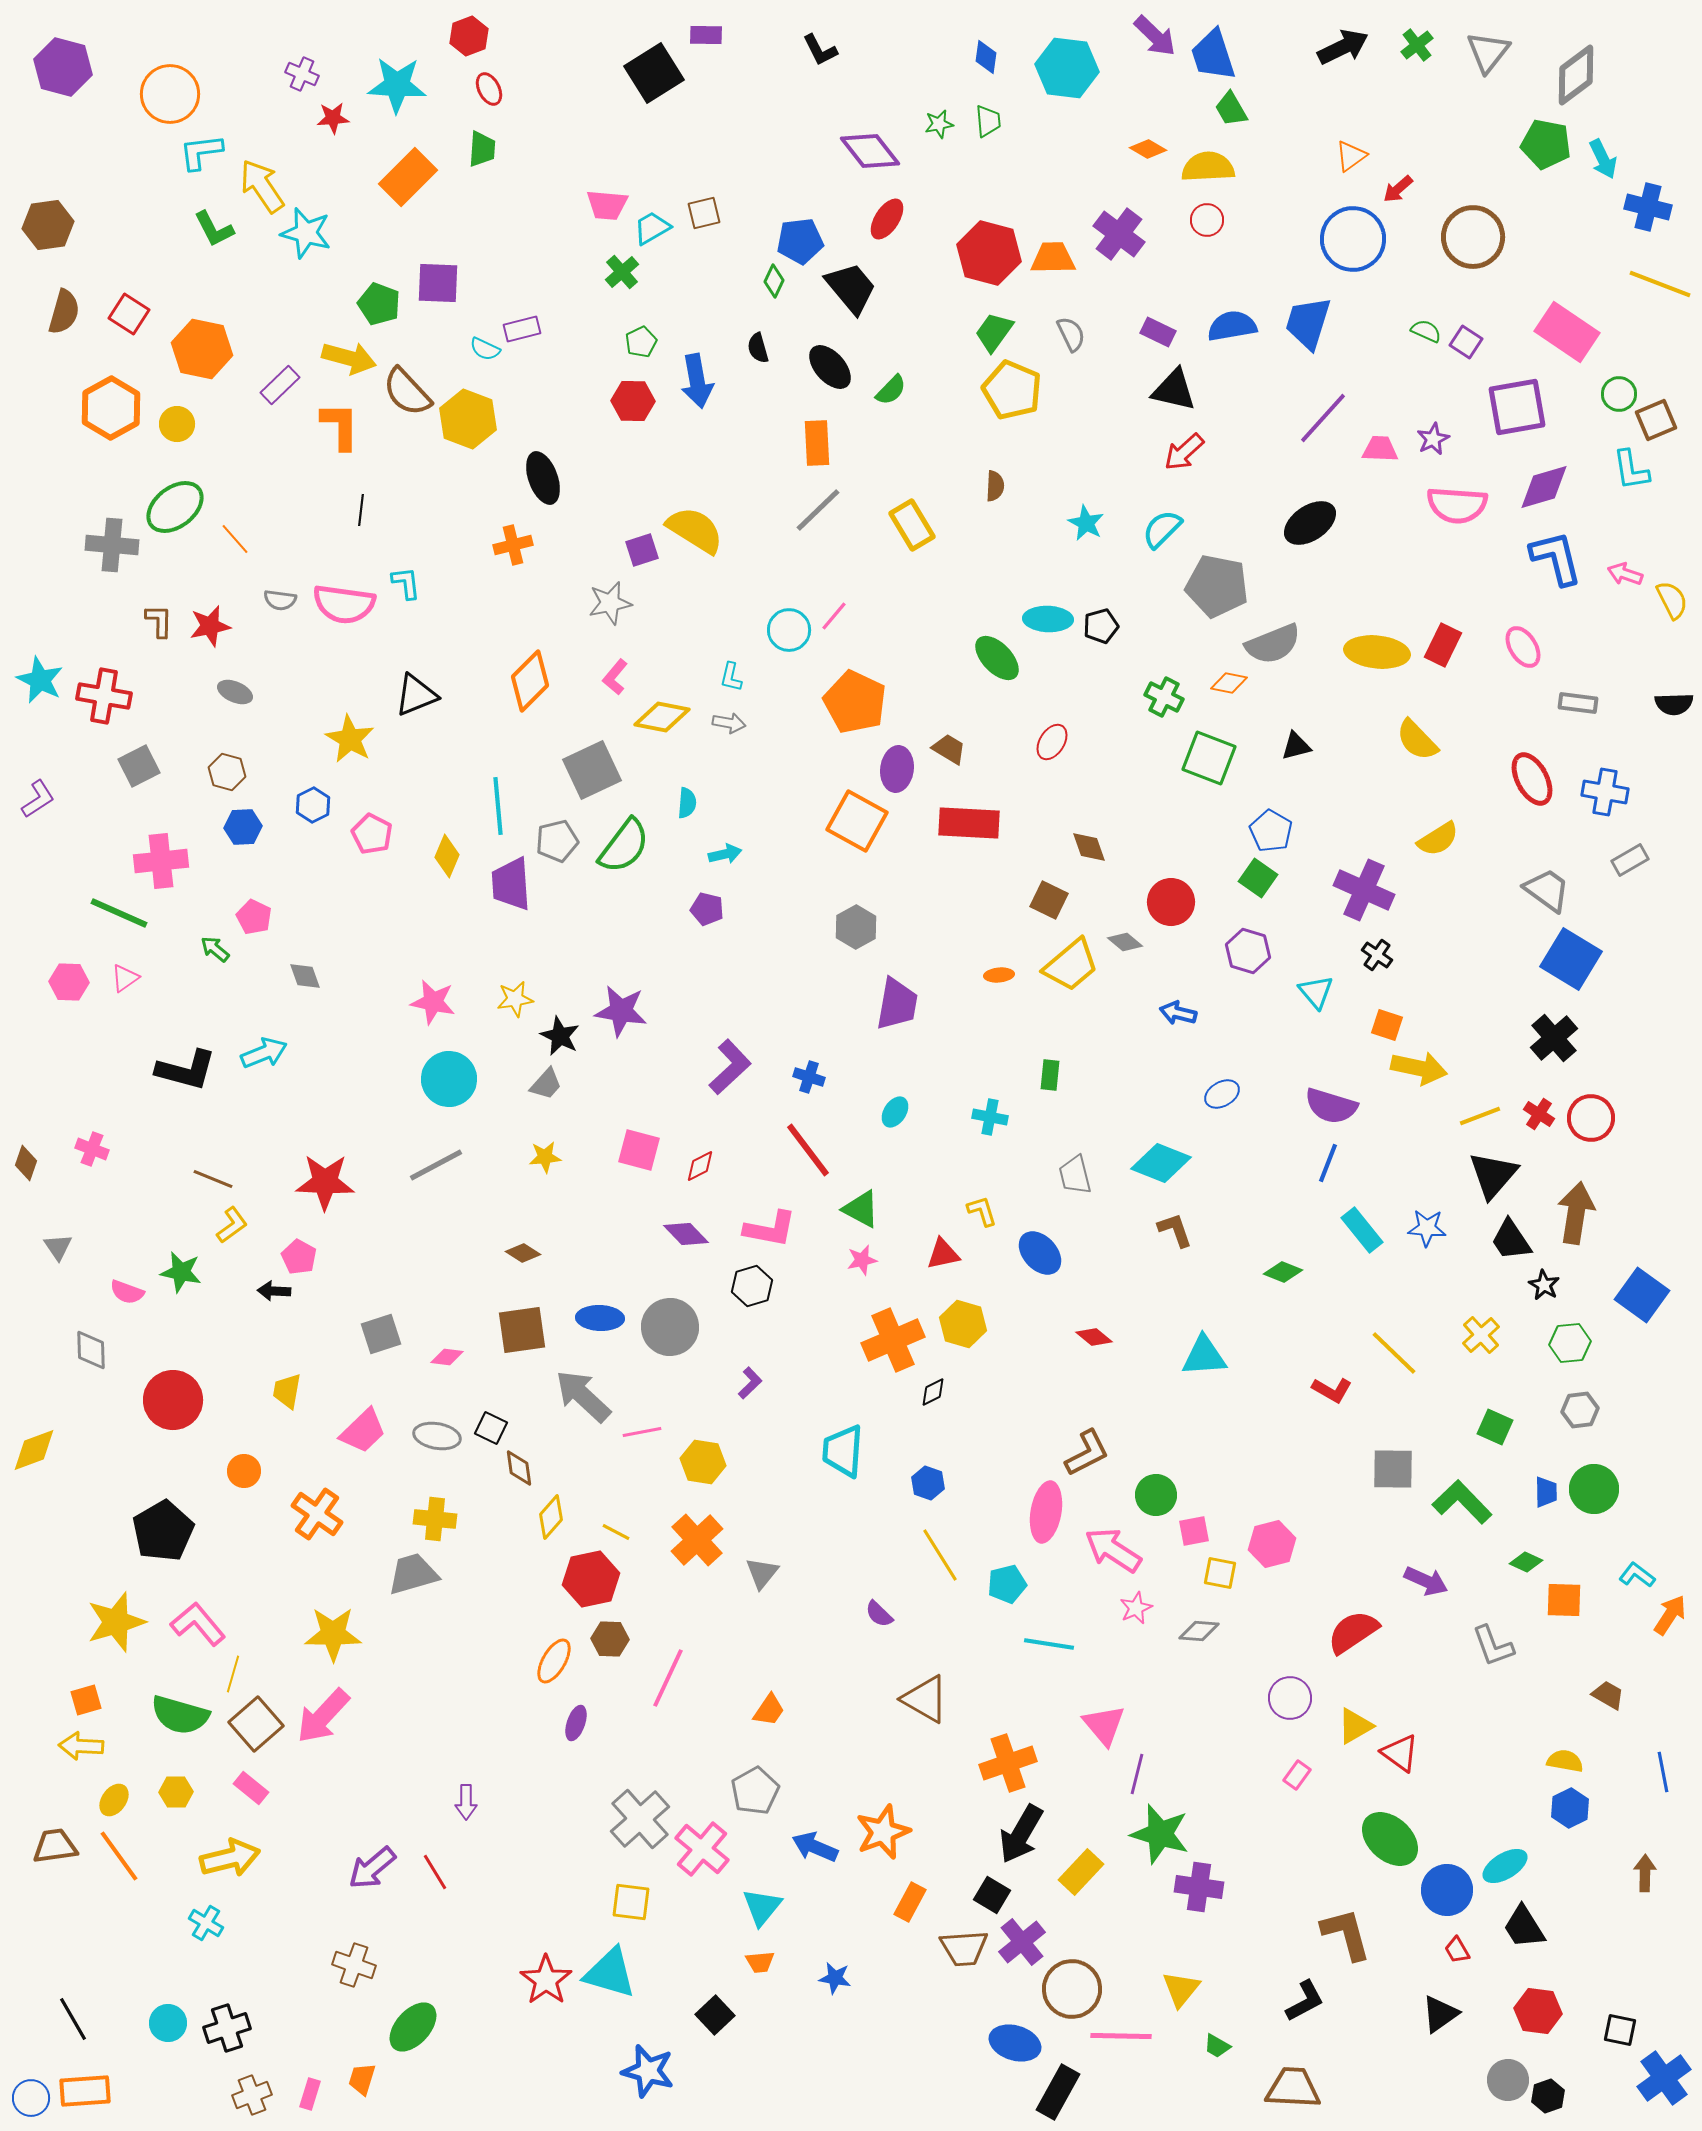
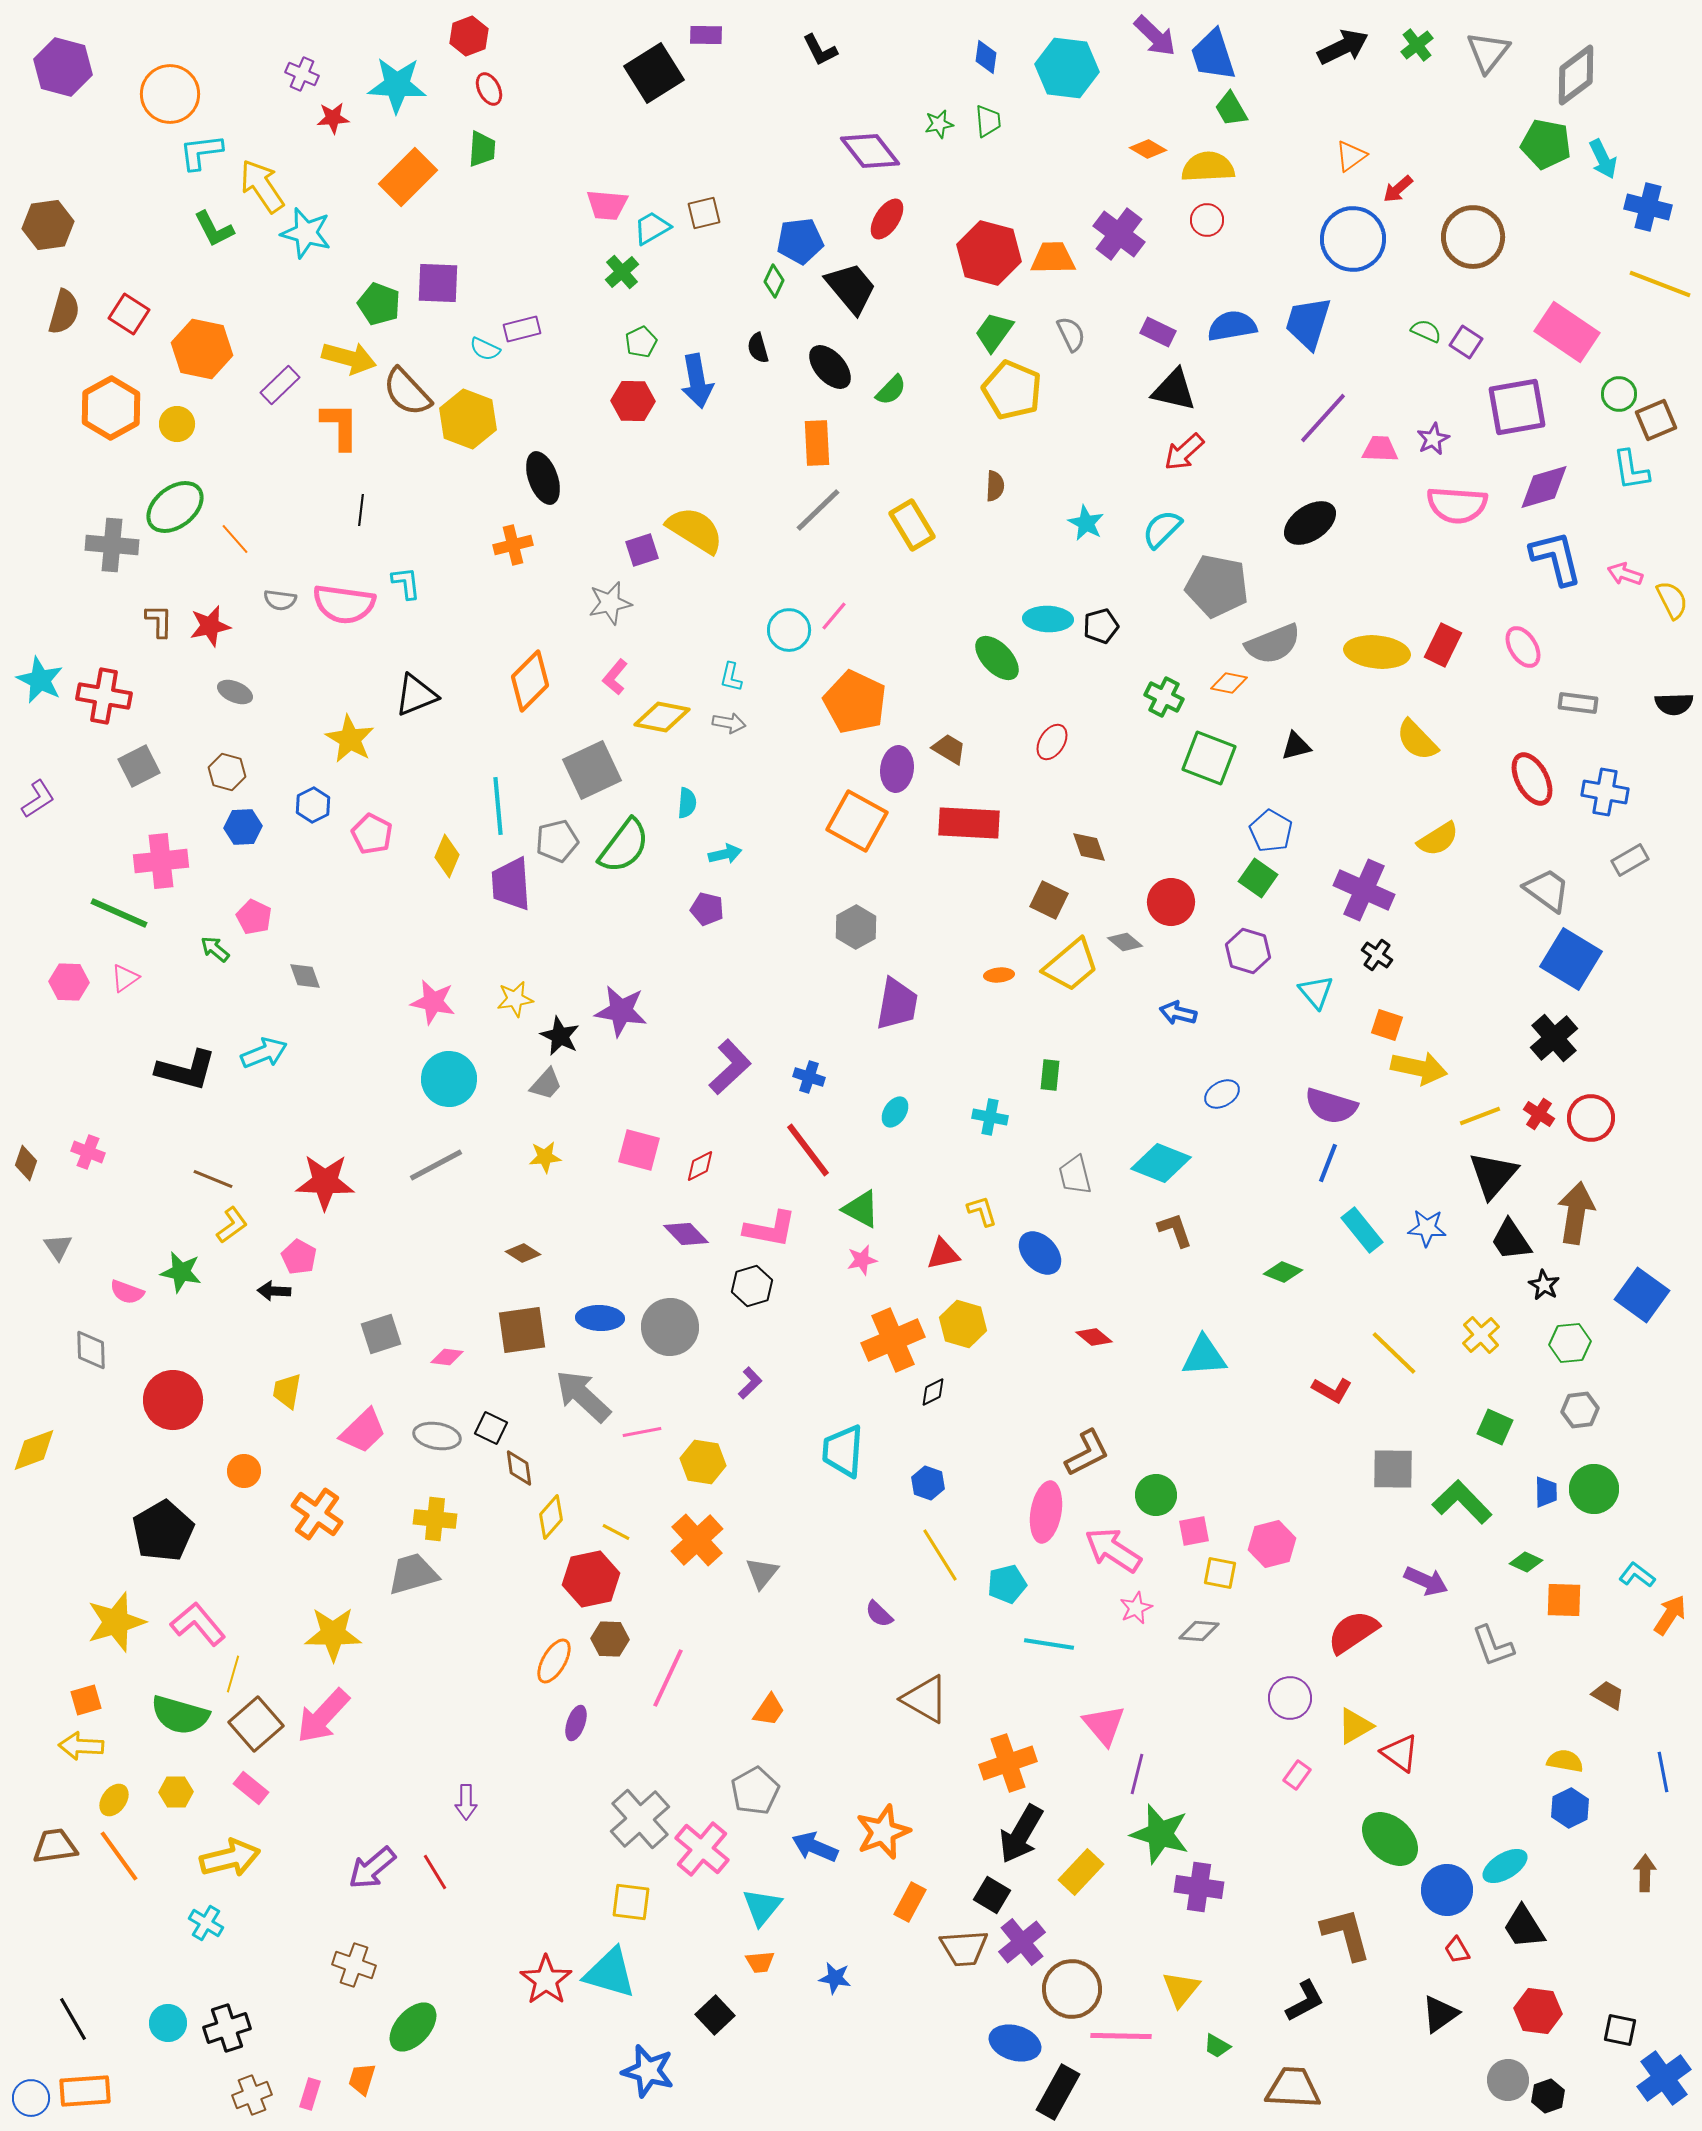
pink cross at (92, 1149): moved 4 px left, 3 px down
